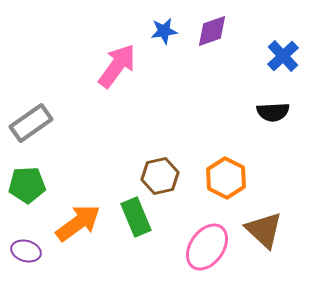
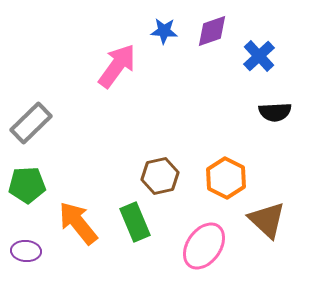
blue star: rotated 12 degrees clockwise
blue cross: moved 24 px left
black semicircle: moved 2 px right
gray rectangle: rotated 9 degrees counterclockwise
green rectangle: moved 1 px left, 5 px down
orange arrow: rotated 93 degrees counterclockwise
brown triangle: moved 3 px right, 10 px up
pink ellipse: moved 3 px left, 1 px up
purple ellipse: rotated 12 degrees counterclockwise
